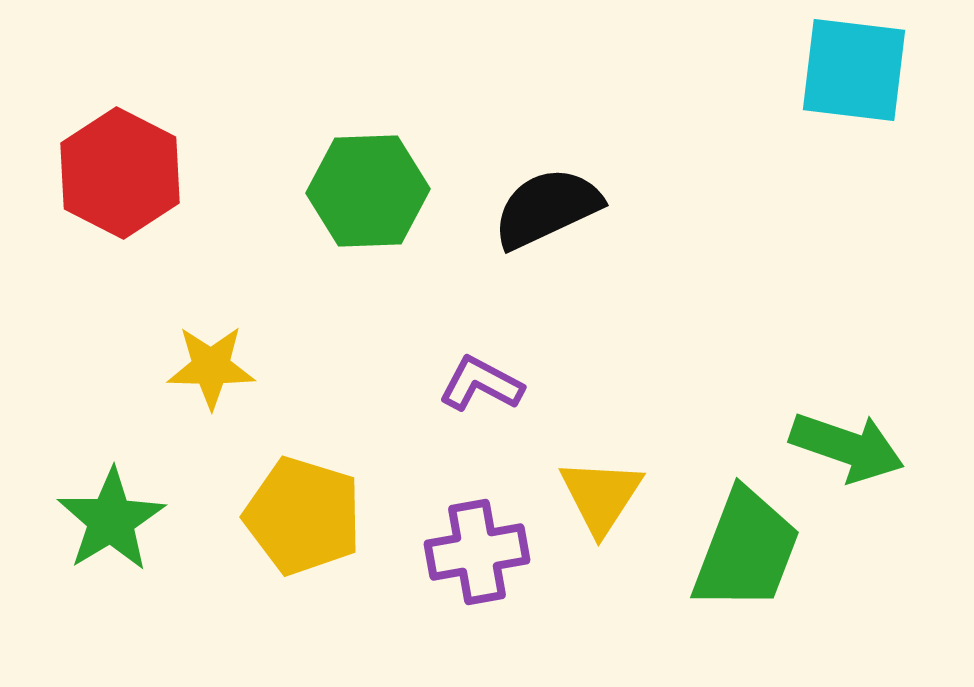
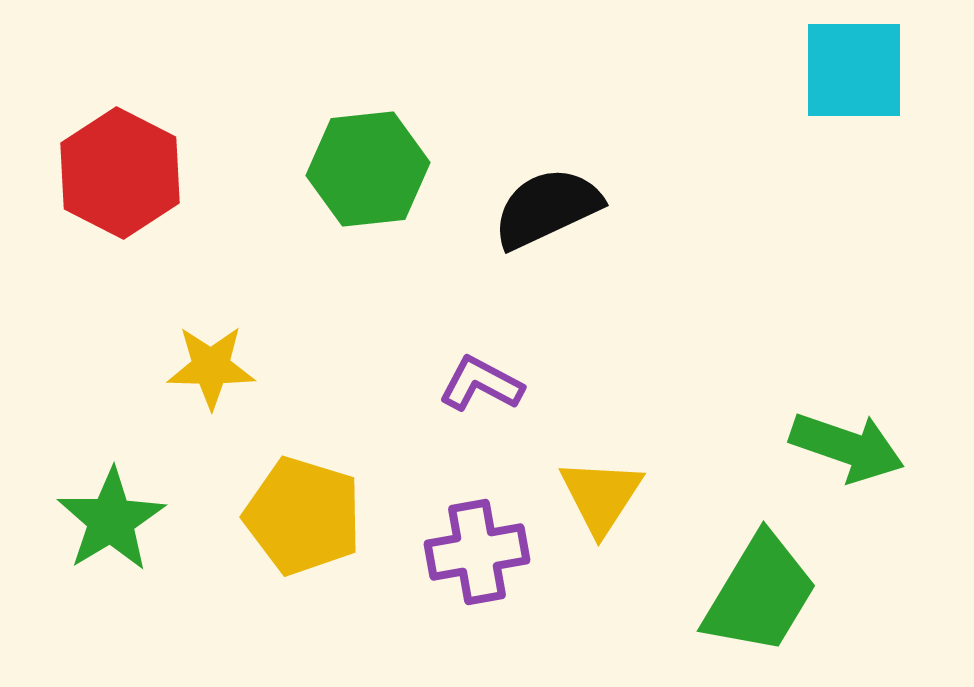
cyan square: rotated 7 degrees counterclockwise
green hexagon: moved 22 px up; rotated 4 degrees counterclockwise
green trapezoid: moved 14 px right, 44 px down; rotated 10 degrees clockwise
